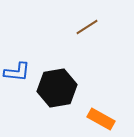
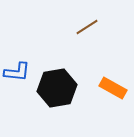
orange rectangle: moved 12 px right, 31 px up
